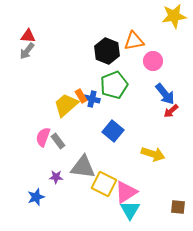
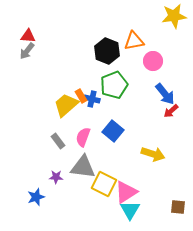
pink semicircle: moved 40 px right
